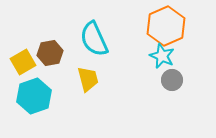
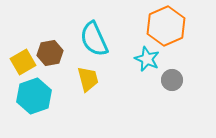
cyan star: moved 15 px left, 3 px down
